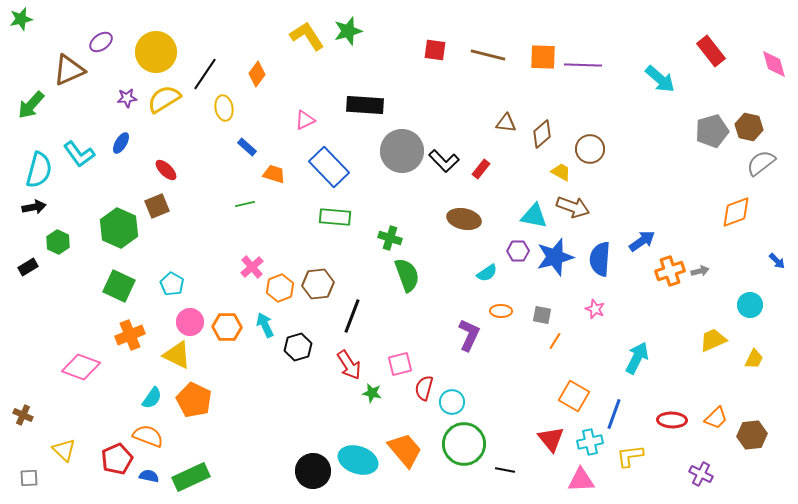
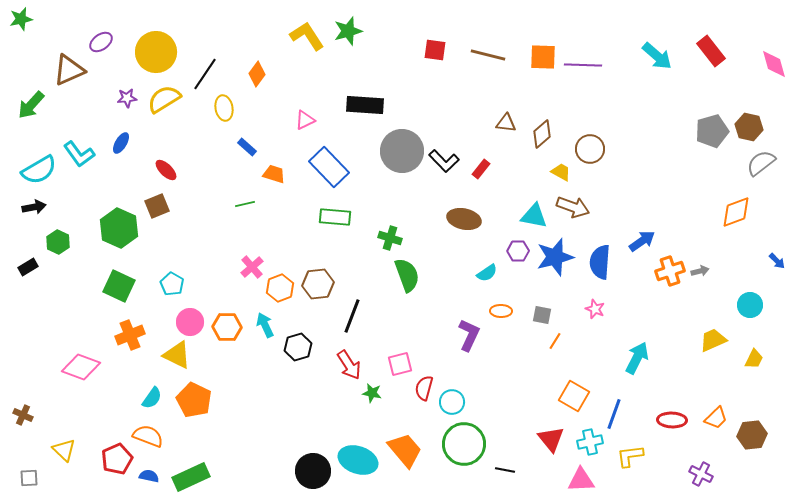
cyan arrow at (660, 79): moved 3 px left, 23 px up
cyan semicircle at (39, 170): rotated 45 degrees clockwise
blue semicircle at (600, 259): moved 3 px down
